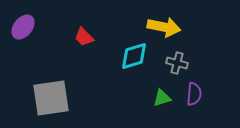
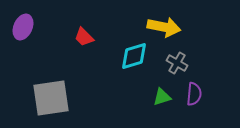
purple ellipse: rotated 15 degrees counterclockwise
gray cross: rotated 15 degrees clockwise
green triangle: moved 1 px up
